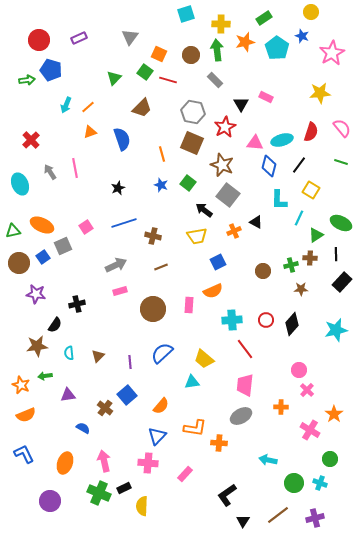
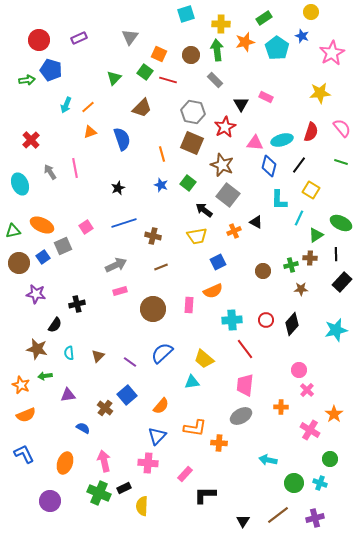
brown star at (37, 346): moved 3 px down; rotated 20 degrees clockwise
purple line at (130, 362): rotated 48 degrees counterclockwise
black L-shape at (227, 495): moved 22 px left; rotated 35 degrees clockwise
